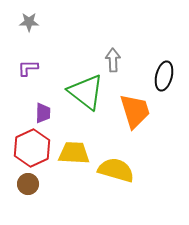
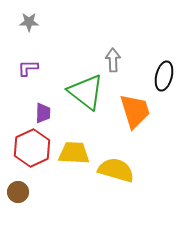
brown circle: moved 10 px left, 8 px down
